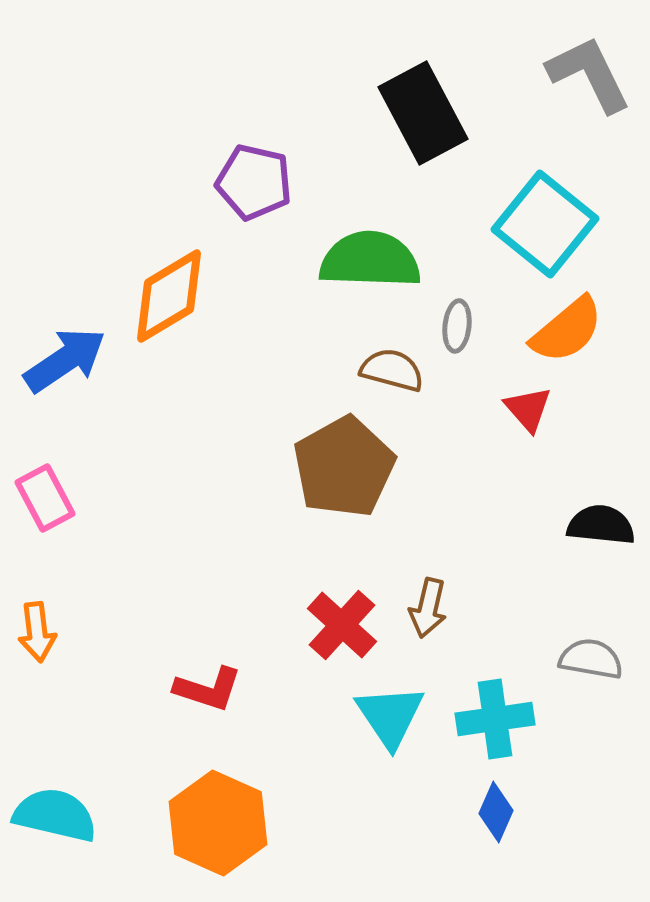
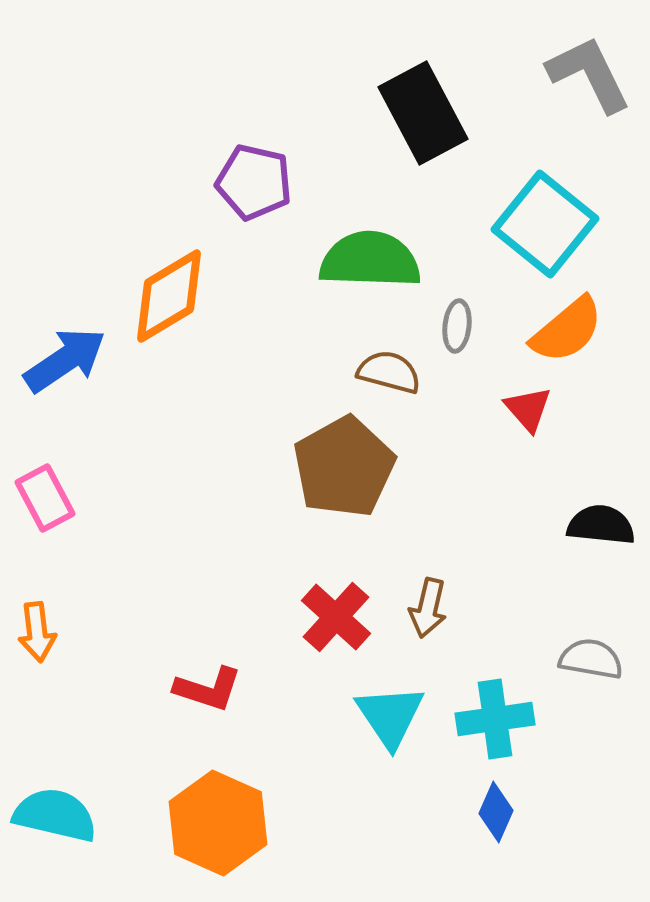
brown semicircle: moved 3 px left, 2 px down
red cross: moved 6 px left, 8 px up
